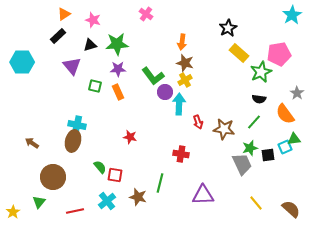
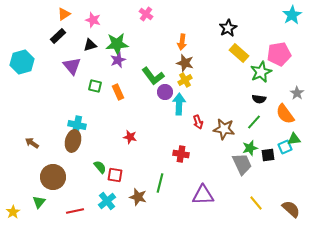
cyan hexagon at (22, 62): rotated 15 degrees counterclockwise
purple star at (118, 69): moved 9 px up; rotated 21 degrees counterclockwise
